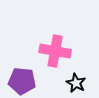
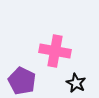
purple pentagon: rotated 20 degrees clockwise
